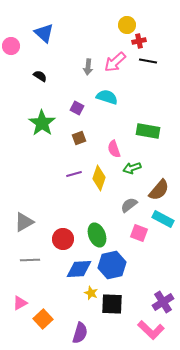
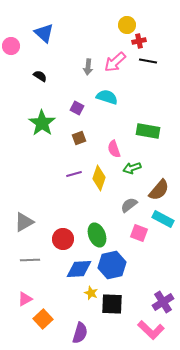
pink triangle: moved 5 px right, 4 px up
